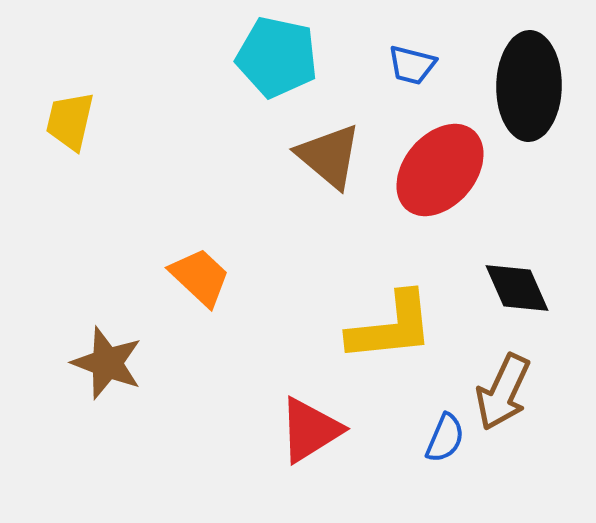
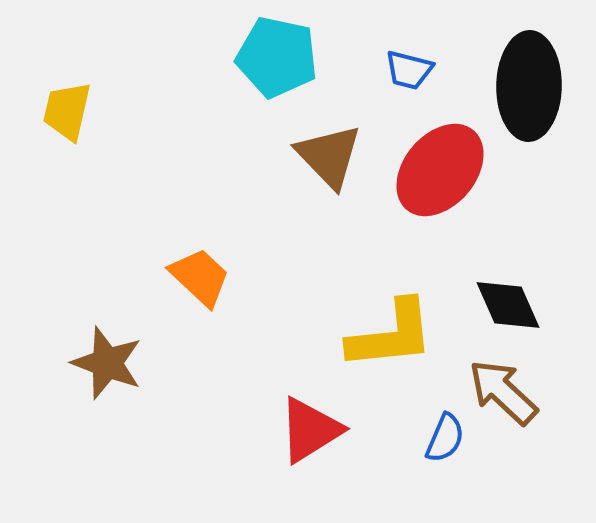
blue trapezoid: moved 3 px left, 5 px down
yellow trapezoid: moved 3 px left, 10 px up
brown triangle: rotated 6 degrees clockwise
black diamond: moved 9 px left, 17 px down
yellow L-shape: moved 8 px down
brown arrow: rotated 108 degrees clockwise
